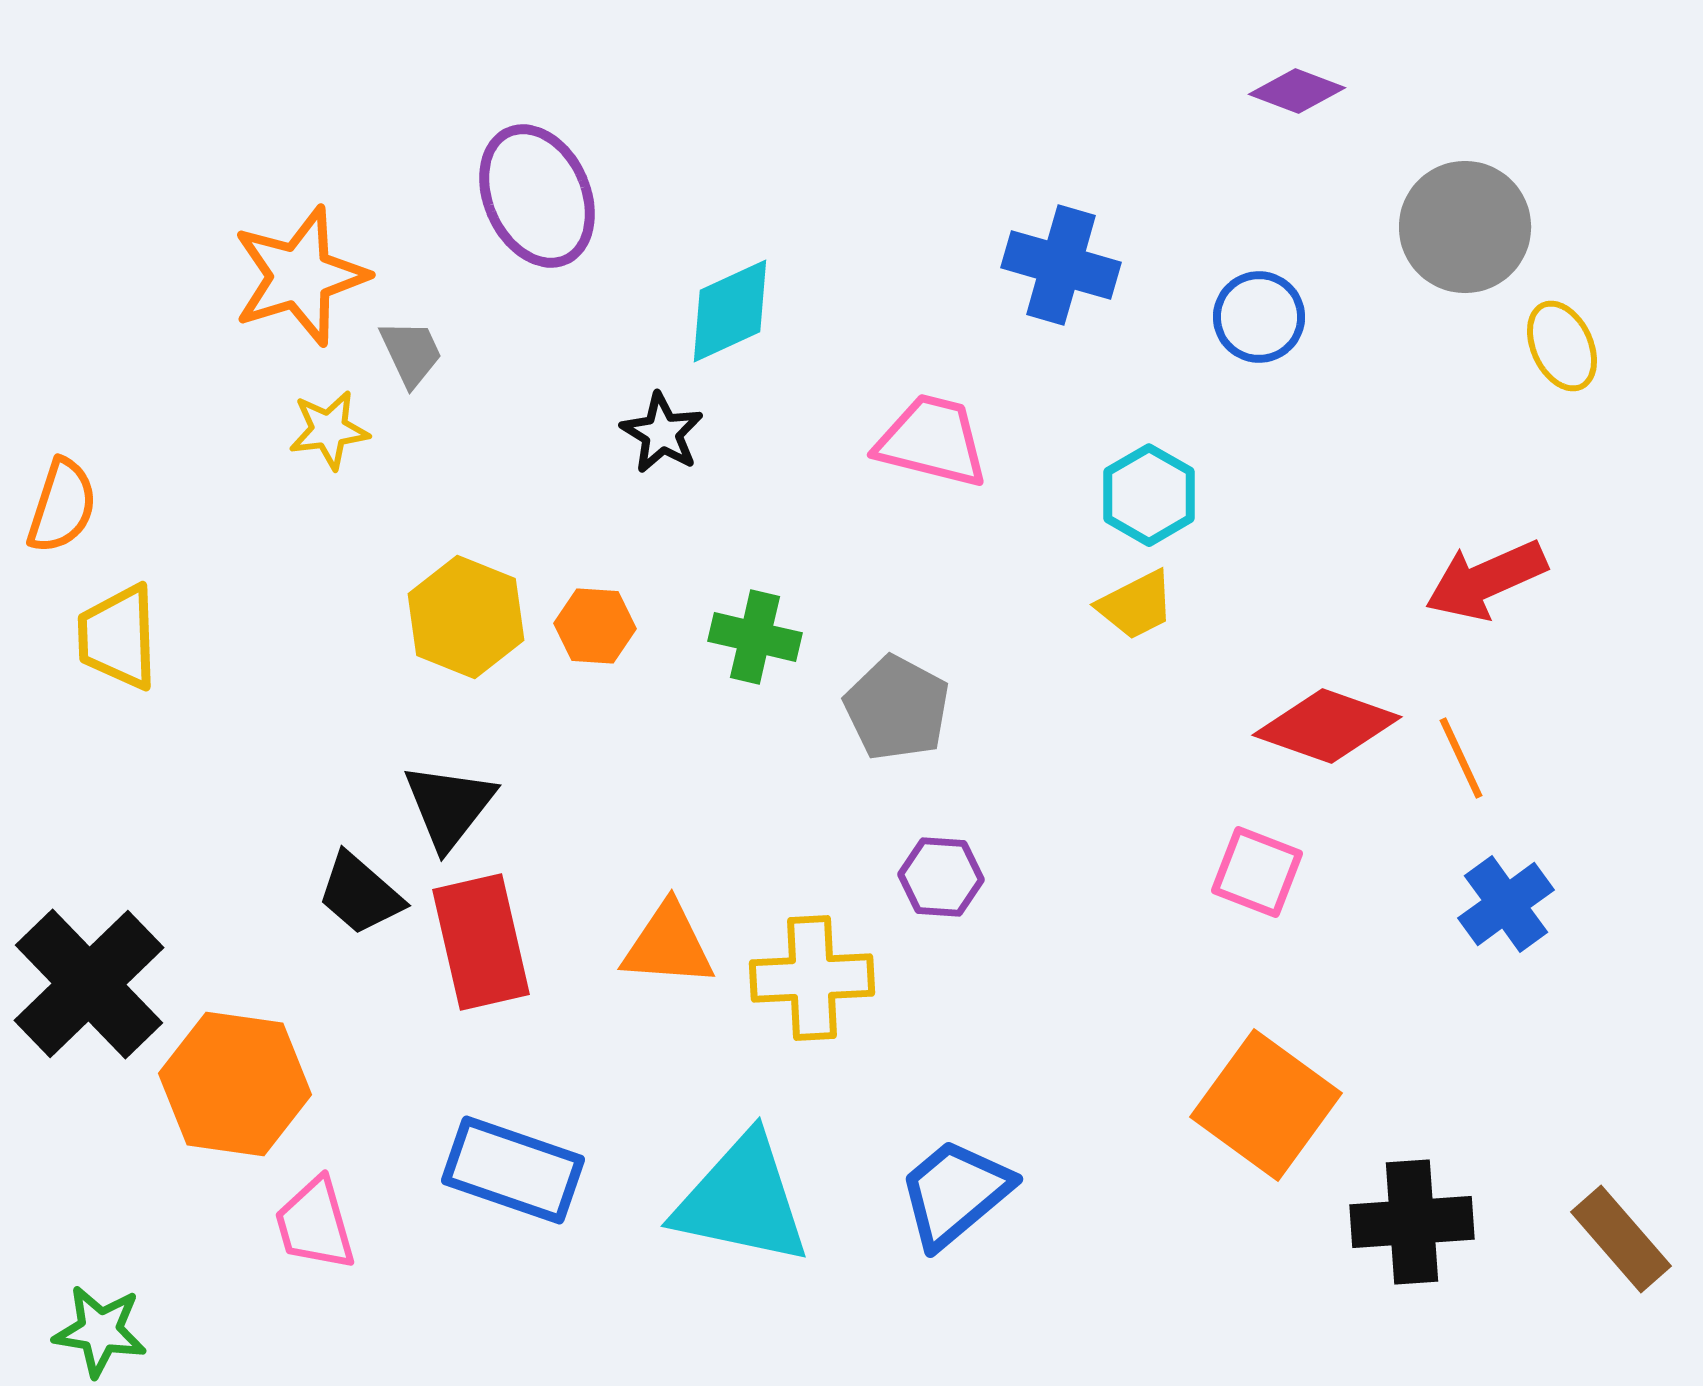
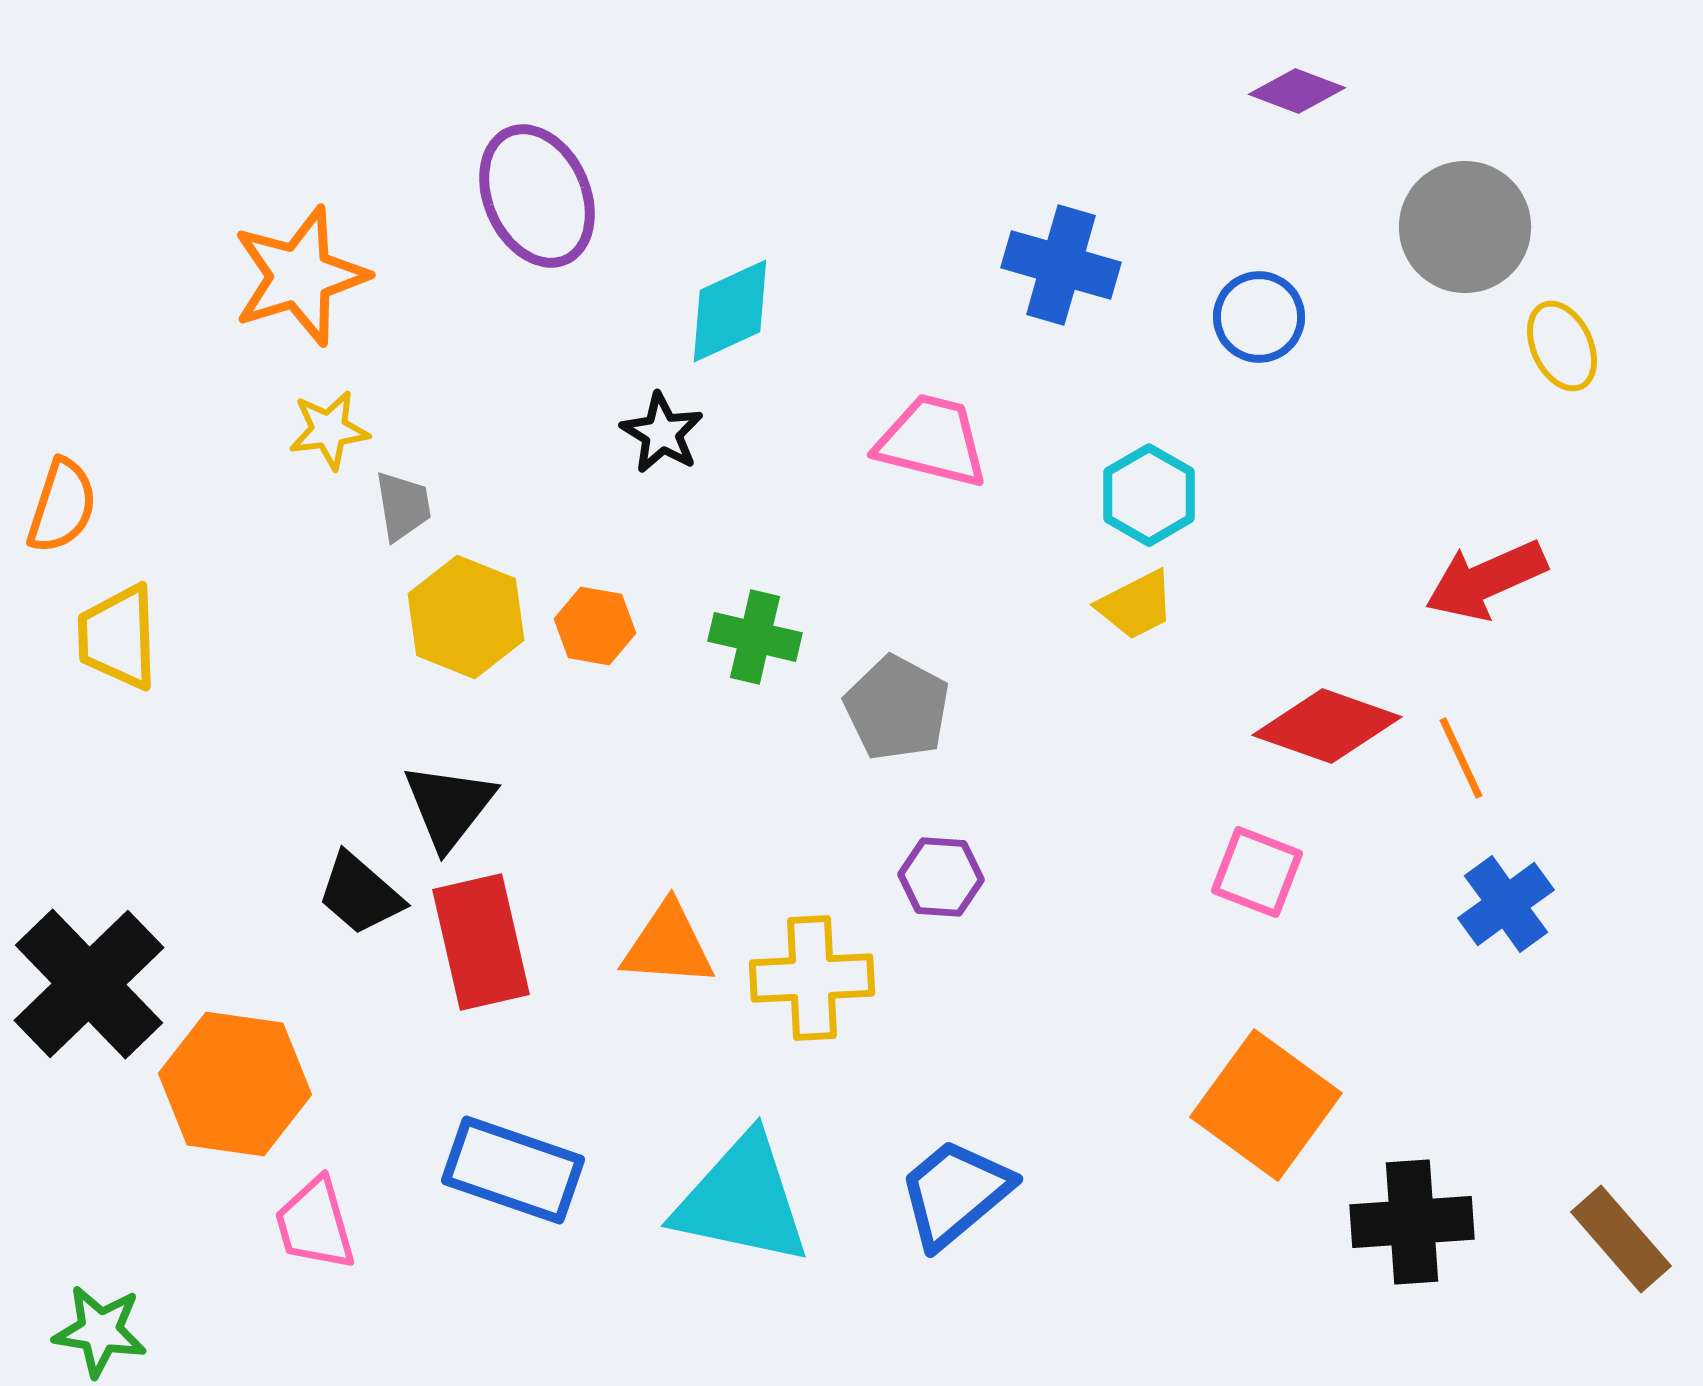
gray trapezoid at (411, 353): moved 8 px left, 153 px down; rotated 16 degrees clockwise
orange hexagon at (595, 626): rotated 6 degrees clockwise
